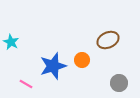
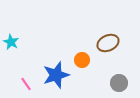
brown ellipse: moved 3 px down
blue star: moved 3 px right, 9 px down
pink line: rotated 24 degrees clockwise
